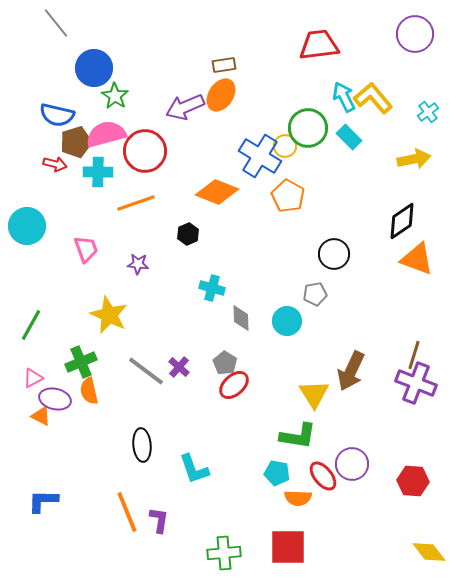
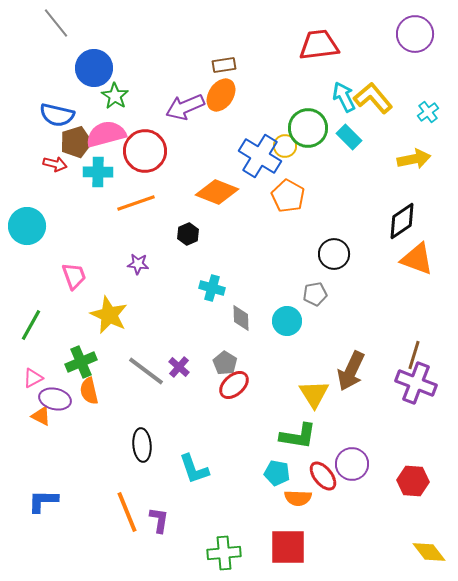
pink trapezoid at (86, 249): moved 12 px left, 27 px down
